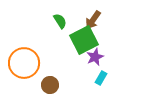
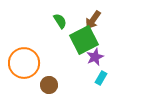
brown circle: moved 1 px left
